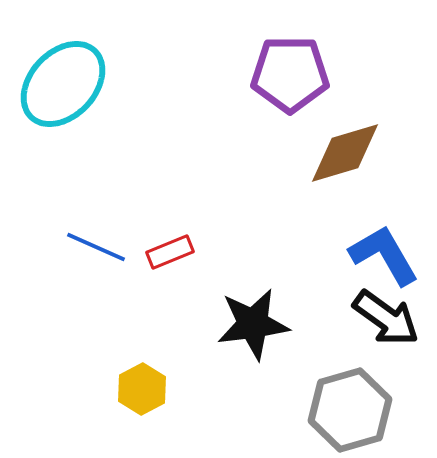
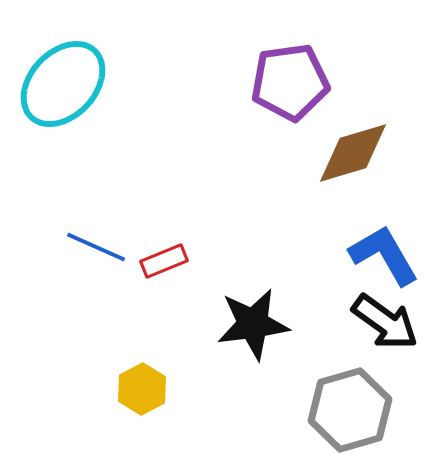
purple pentagon: moved 8 px down; rotated 8 degrees counterclockwise
brown diamond: moved 8 px right
red rectangle: moved 6 px left, 9 px down
black arrow: moved 1 px left, 4 px down
